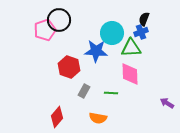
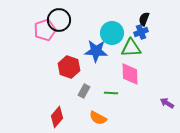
orange semicircle: rotated 18 degrees clockwise
